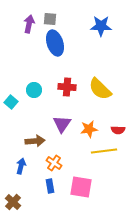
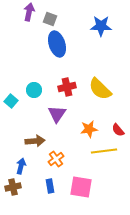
gray square: rotated 16 degrees clockwise
purple arrow: moved 12 px up
blue ellipse: moved 2 px right, 1 px down
red cross: rotated 18 degrees counterclockwise
cyan square: moved 1 px up
purple triangle: moved 5 px left, 10 px up
red semicircle: rotated 48 degrees clockwise
orange cross: moved 2 px right, 4 px up; rotated 21 degrees clockwise
brown cross: moved 15 px up; rotated 35 degrees clockwise
